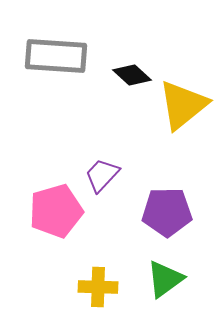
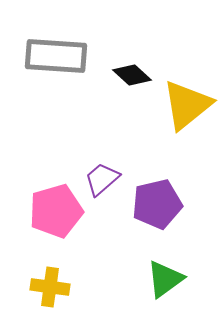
yellow triangle: moved 4 px right
purple trapezoid: moved 4 px down; rotated 6 degrees clockwise
purple pentagon: moved 10 px left, 8 px up; rotated 12 degrees counterclockwise
yellow cross: moved 48 px left; rotated 6 degrees clockwise
